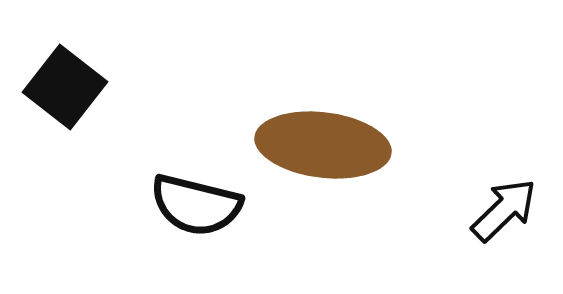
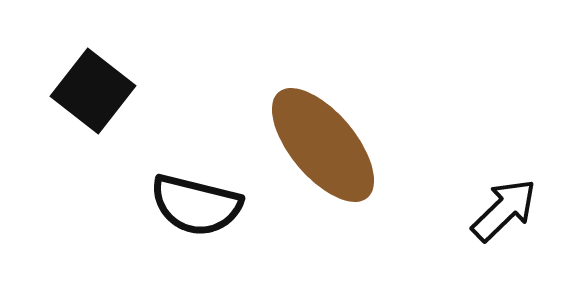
black square: moved 28 px right, 4 px down
brown ellipse: rotated 43 degrees clockwise
